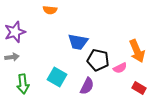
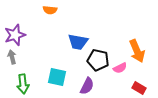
purple star: moved 3 px down
gray arrow: rotated 96 degrees counterclockwise
cyan square: rotated 18 degrees counterclockwise
